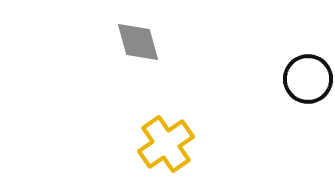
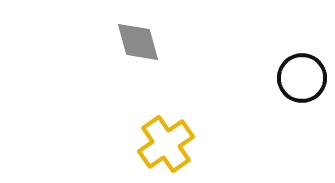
black circle: moved 6 px left, 1 px up
